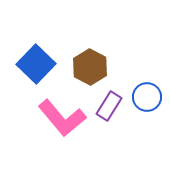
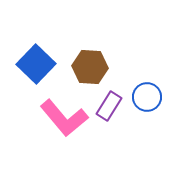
brown hexagon: rotated 24 degrees counterclockwise
pink L-shape: moved 2 px right
